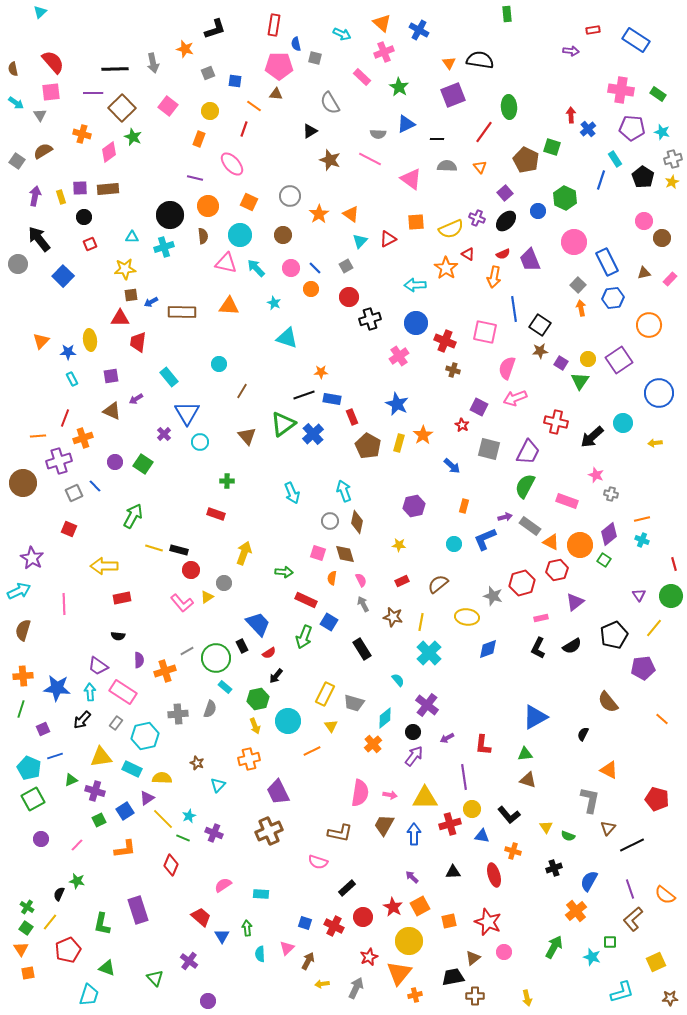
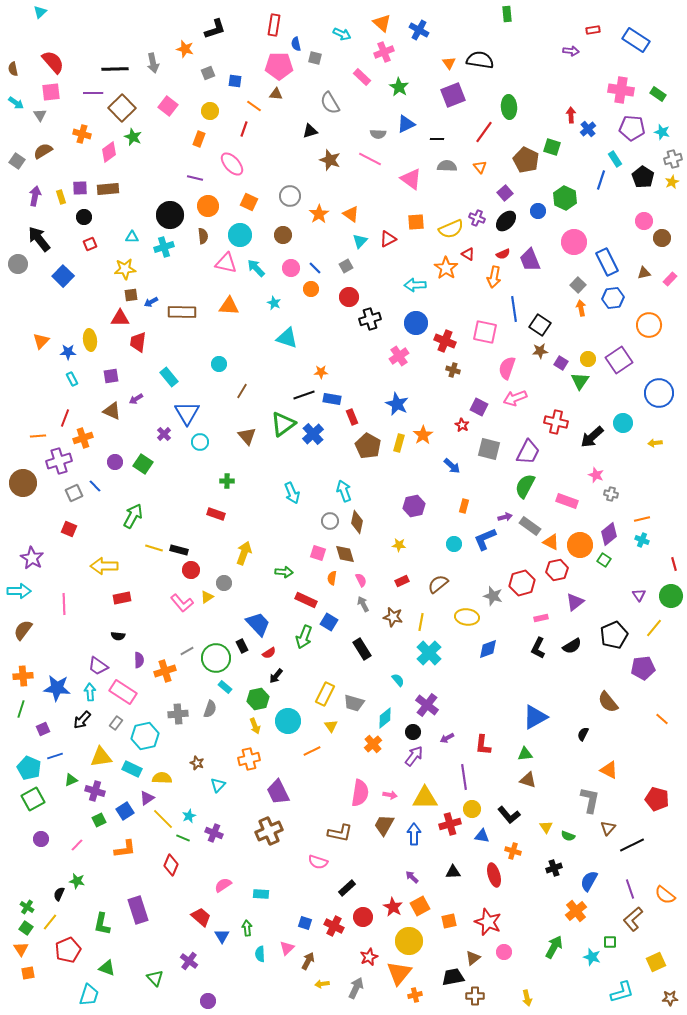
black triangle at (310, 131): rotated 14 degrees clockwise
cyan arrow at (19, 591): rotated 25 degrees clockwise
brown semicircle at (23, 630): rotated 20 degrees clockwise
